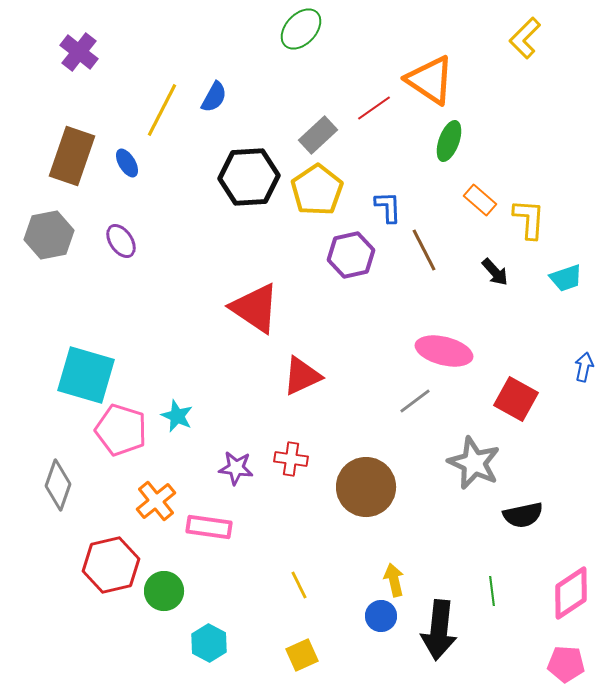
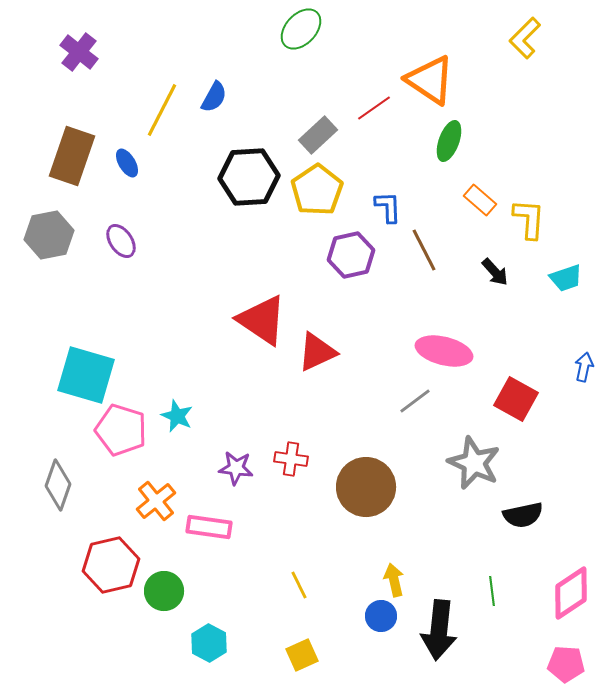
red triangle at (255, 308): moved 7 px right, 12 px down
red triangle at (302, 376): moved 15 px right, 24 px up
